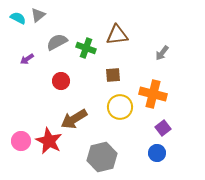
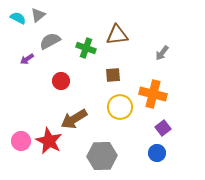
gray semicircle: moved 7 px left, 1 px up
gray hexagon: moved 1 px up; rotated 12 degrees clockwise
